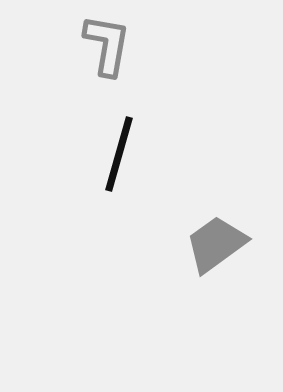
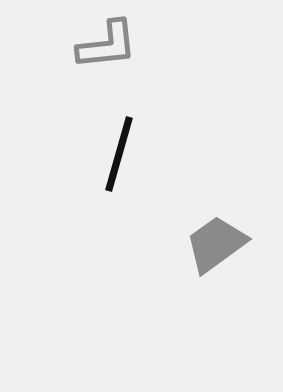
gray L-shape: rotated 74 degrees clockwise
